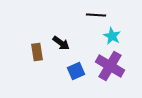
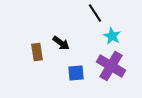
black line: moved 1 px left, 2 px up; rotated 54 degrees clockwise
purple cross: moved 1 px right
blue square: moved 2 px down; rotated 18 degrees clockwise
